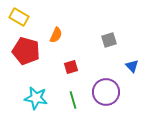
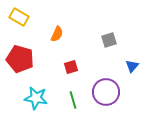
orange semicircle: moved 1 px right, 1 px up
red pentagon: moved 6 px left, 8 px down
blue triangle: rotated 24 degrees clockwise
